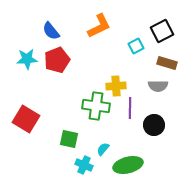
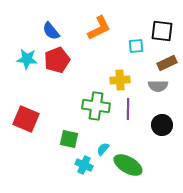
orange L-shape: moved 2 px down
black square: rotated 35 degrees clockwise
cyan square: rotated 21 degrees clockwise
cyan star: rotated 10 degrees clockwise
brown rectangle: rotated 42 degrees counterclockwise
yellow cross: moved 4 px right, 6 px up
purple line: moved 2 px left, 1 px down
red square: rotated 8 degrees counterclockwise
black circle: moved 8 px right
green ellipse: rotated 44 degrees clockwise
